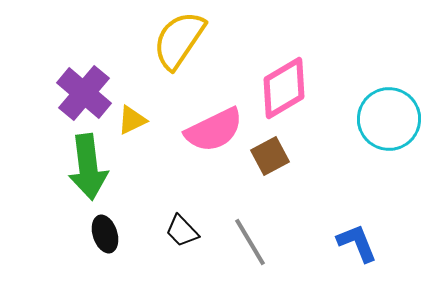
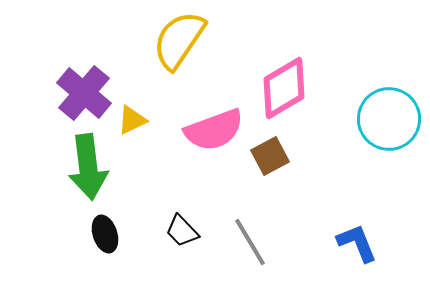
pink semicircle: rotated 6 degrees clockwise
